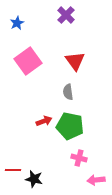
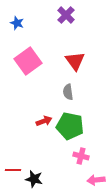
blue star: rotated 24 degrees counterclockwise
pink cross: moved 2 px right, 2 px up
